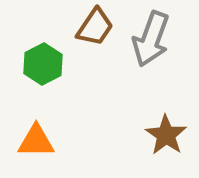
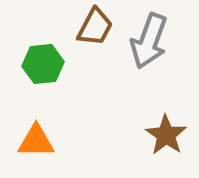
brown trapezoid: rotated 6 degrees counterclockwise
gray arrow: moved 2 px left, 2 px down
green hexagon: rotated 21 degrees clockwise
